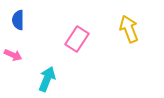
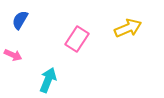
blue semicircle: moved 2 px right; rotated 30 degrees clockwise
yellow arrow: moved 1 px left, 1 px up; rotated 88 degrees clockwise
cyan arrow: moved 1 px right, 1 px down
